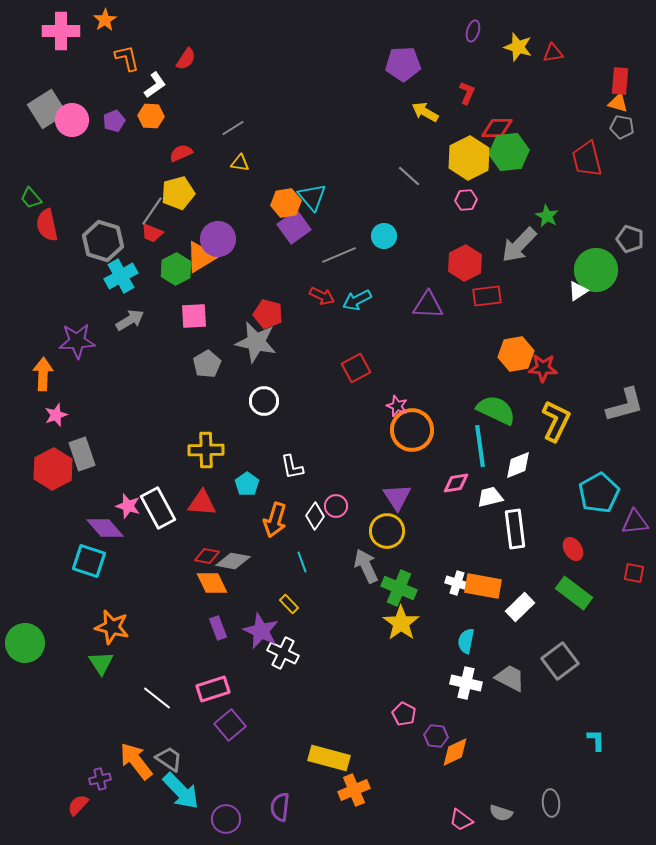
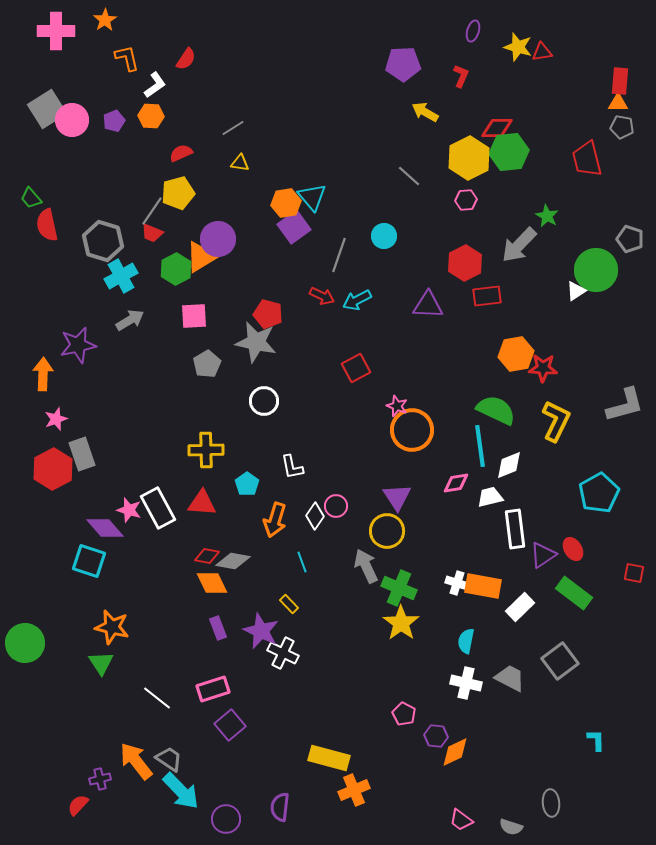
pink cross at (61, 31): moved 5 px left
red triangle at (553, 53): moved 11 px left, 1 px up
red L-shape at (467, 93): moved 6 px left, 17 px up
orange triangle at (618, 103): rotated 15 degrees counterclockwise
gray line at (339, 255): rotated 48 degrees counterclockwise
white triangle at (578, 291): moved 2 px left
purple star at (77, 341): moved 1 px right, 4 px down; rotated 9 degrees counterclockwise
pink star at (56, 415): moved 4 px down
white diamond at (518, 465): moved 9 px left
pink star at (128, 506): moved 1 px right, 4 px down
purple triangle at (635, 522): moved 92 px left, 33 px down; rotated 28 degrees counterclockwise
gray semicircle at (501, 813): moved 10 px right, 14 px down
